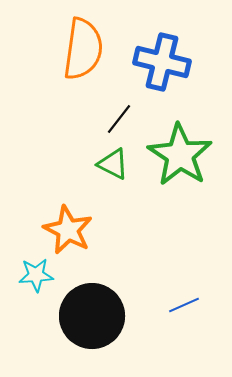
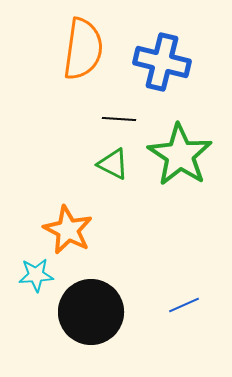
black line: rotated 56 degrees clockwise
black circle: moved 1 px left, 4 px up
